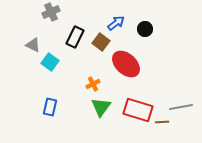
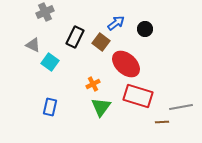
gray cross: moved 6 px left
red rectangle: moved 14 px up
